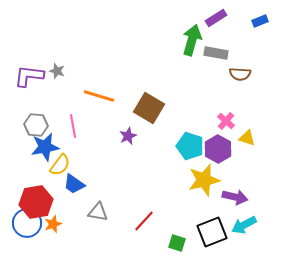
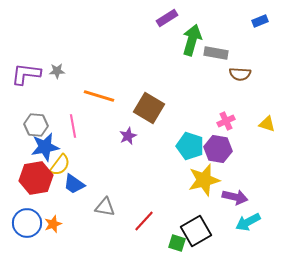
purple rectangle: moved 49 px left
gray star: rotated 21 degrees counterclockwise
purple L-shape: moved 3 px left, 2 px up
pink cross: rotated 24 degrees clockwise
yellow triangle: moved 20 px right, 14 px up
purple hexagon: rotated 20 degrees counterclockwise
red hexagon: moved 24 px up
gray triangle: moved 7 px right, 5 px up
cyan arrow: moved 4 px right, 3 px up
black square: moved 16 px left, 1 px up; rotated 8 degrees counterclockwise
